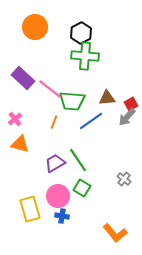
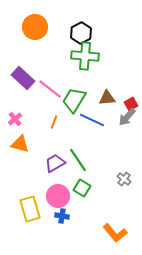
green trapezoid: moved 2 px right, 1 px up; rotated 116 degrees clockwise
blue line: moved 1 px right, 1 px up; rotated 60 degrees clockwise
